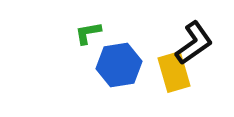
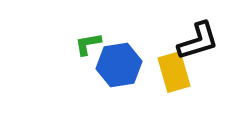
green L-shape: moved 11 px down
black L-shape: moved 4 px right, 2 px up; rotated 18 degrees clockwise
